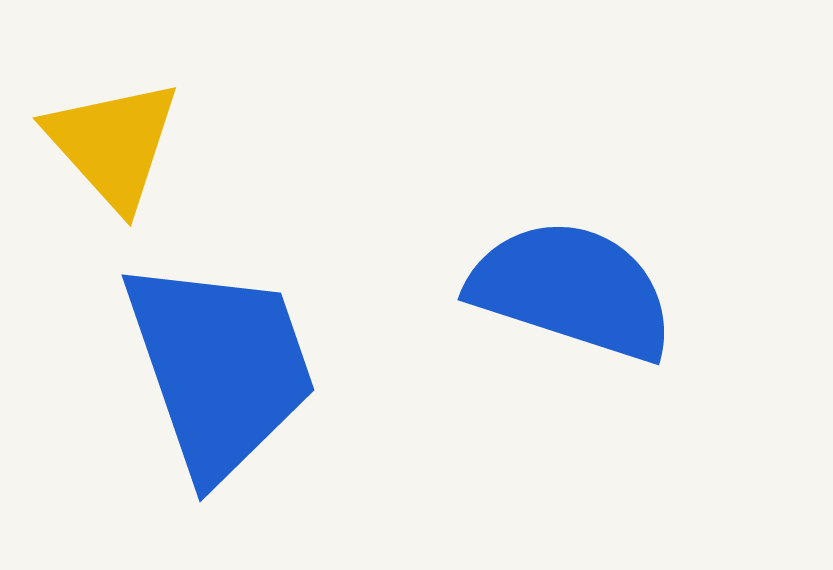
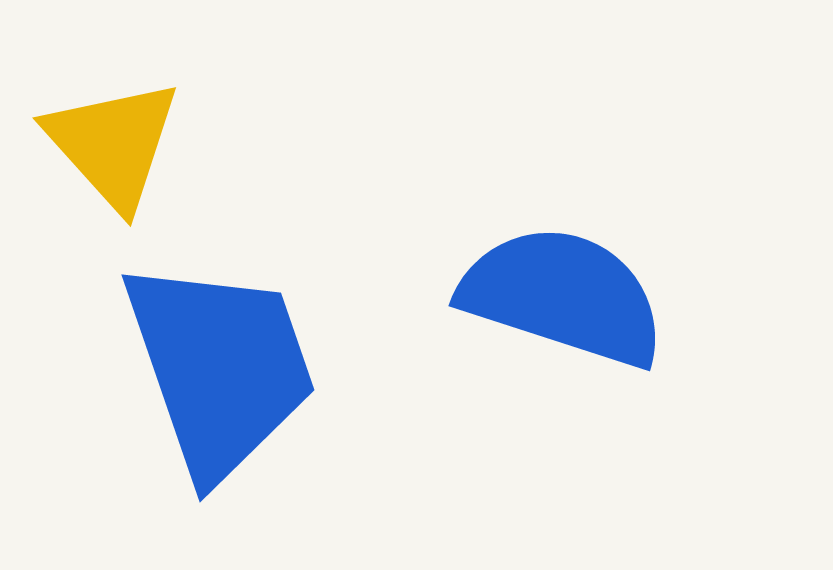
blue semicircle: moved 9 px left, 6 px down
